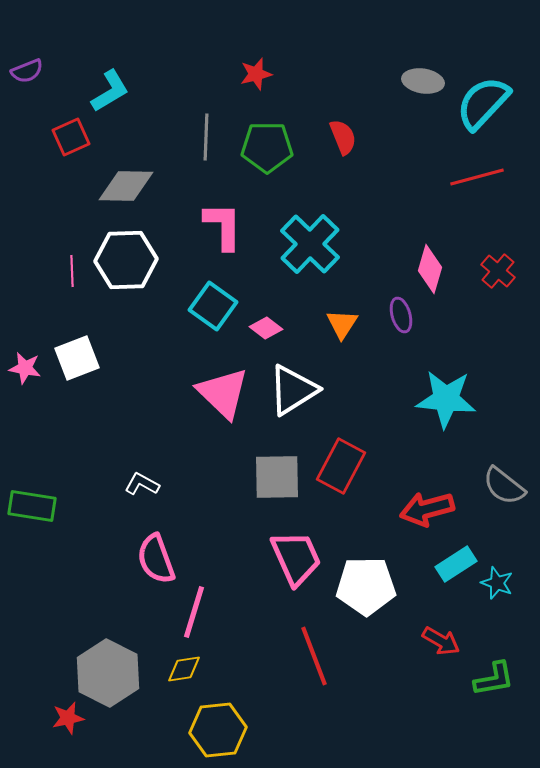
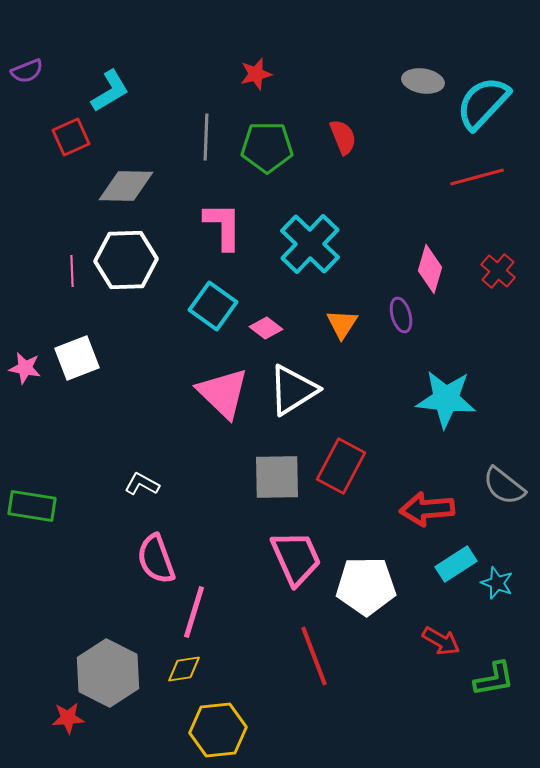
red arrow at (427, 509): rotated 10 degrees clockwise
red star at (68, 718): rotated 8 degrees clockwise
